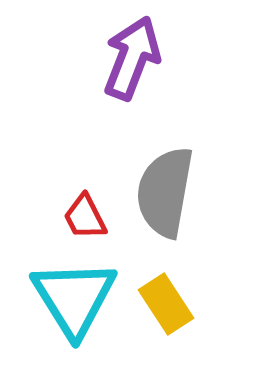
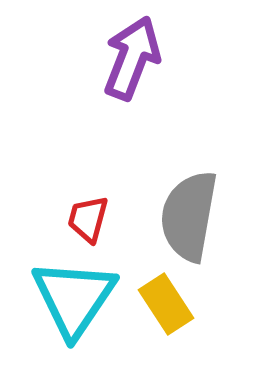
gray semicircle: moved 24 px right, 24 px down
red trapezoid: moved 3 px right, 2 px down; rotated 42 degrees clockwise
cyan triangle: rotated 6 degrees clockwise
